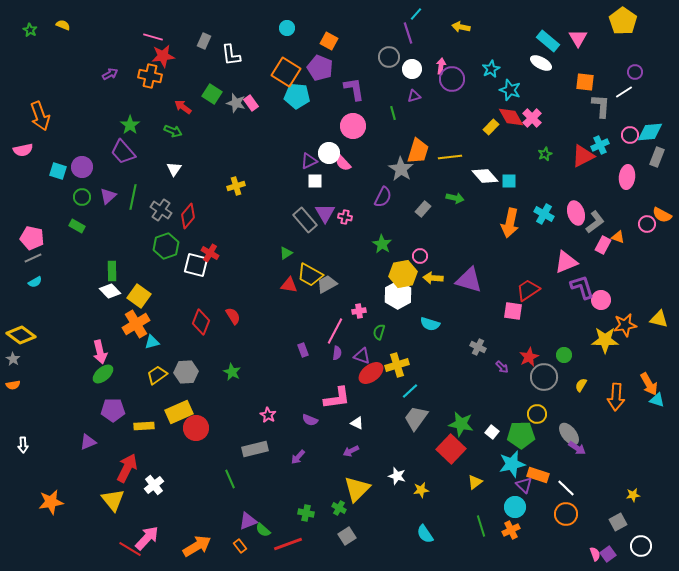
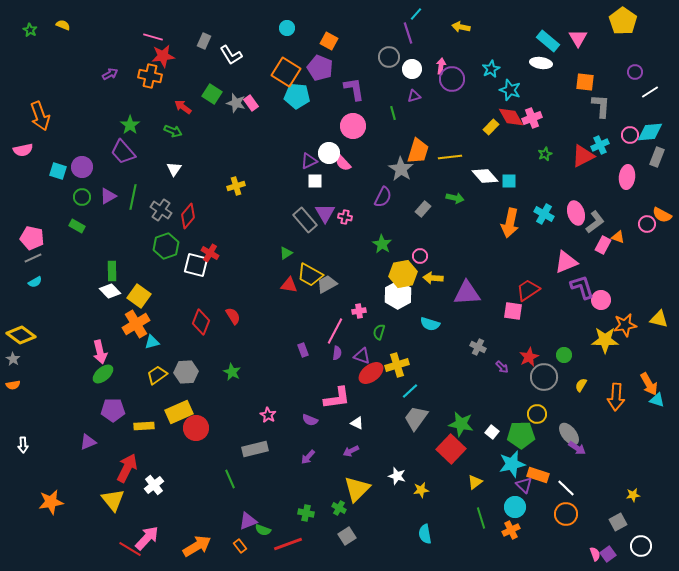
white L-shape at (231, 55): rotated 25 degrees counterclockwise
white ellipse at (541, 63): rotated 20 degrees counterclockwise
white line at (624, 92): moved 26 px right
pink cross at (532, 118): rotated 24 degrees clockwise
purple triangle at (108, 196): rotated 12 degrees clockwise
purple triangle at (469, 280): moved 2 px left, 13 px down; rotated 20 degrees counterclockwise
purple arrow at (298, 457): moved 10 px right
green line at (481, 526): moved 8 px up
green semicircle at (263, 530): rotated 21 degrees counterclockwise
cyan semicircle at (425, 534): rotated 24 degrees clockwise
